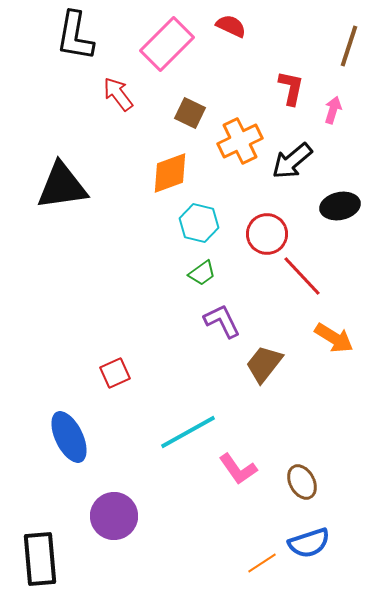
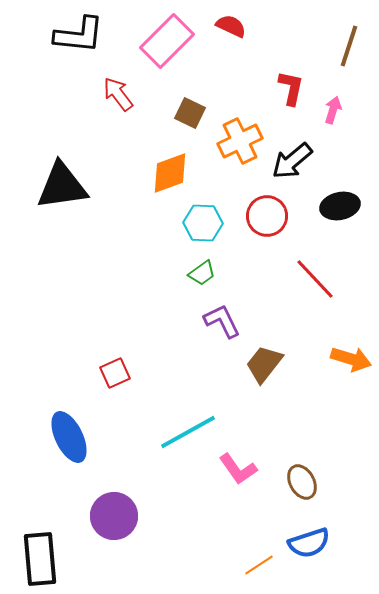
black L-shape: moved 4 px right, 1 px up; rotated 94 degrees counterclockwise
pink rectangle: moved 3 px up
cyan hexagon: moved 4 px right; rotated 12 degrees counterclockwise
red circle: moved 18 px up
red line: moved 13 px right, 3 px down
orange arrow: moved 17 px right, 21 px down; rotated 15 degrees counterclockwise
orange line: moved 3 px left, 2 px down
